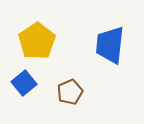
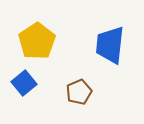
brown pentagon: moved 9 px right
